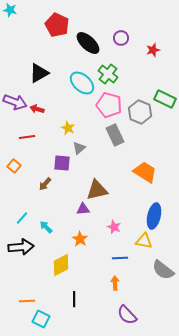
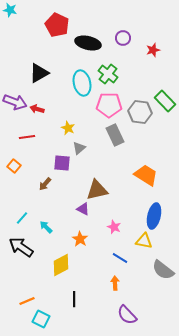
purple circle: moved 2 px right
black ellipse: rotated 30 degrees counterclockwise
cyan ellipse: rotated 35 degrees clockwise
green rectangle: moved 2 px down; rotated 20 degrees clockwise
pink pentagon: rotated 15 degrees counterclockwise
gray hexagon: rotated 15 degrees counterclockwise
orange trapezoid: moved 1 px right, 3 px down
purple triangle: rotated 32 degrees clockwise
black arrow: rotated 140 degrees counterclockwise
blue line: rotated 35 degrees clockwise
orange line: rotated 21 degrees counterclockwise
